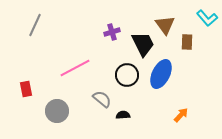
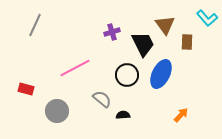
red rectangle: rotated 63 degrees counterclockwise
